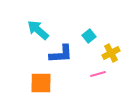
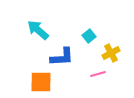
blue L-shape: moved 1 px right, 3 px down
orange square: moved 1 px up
